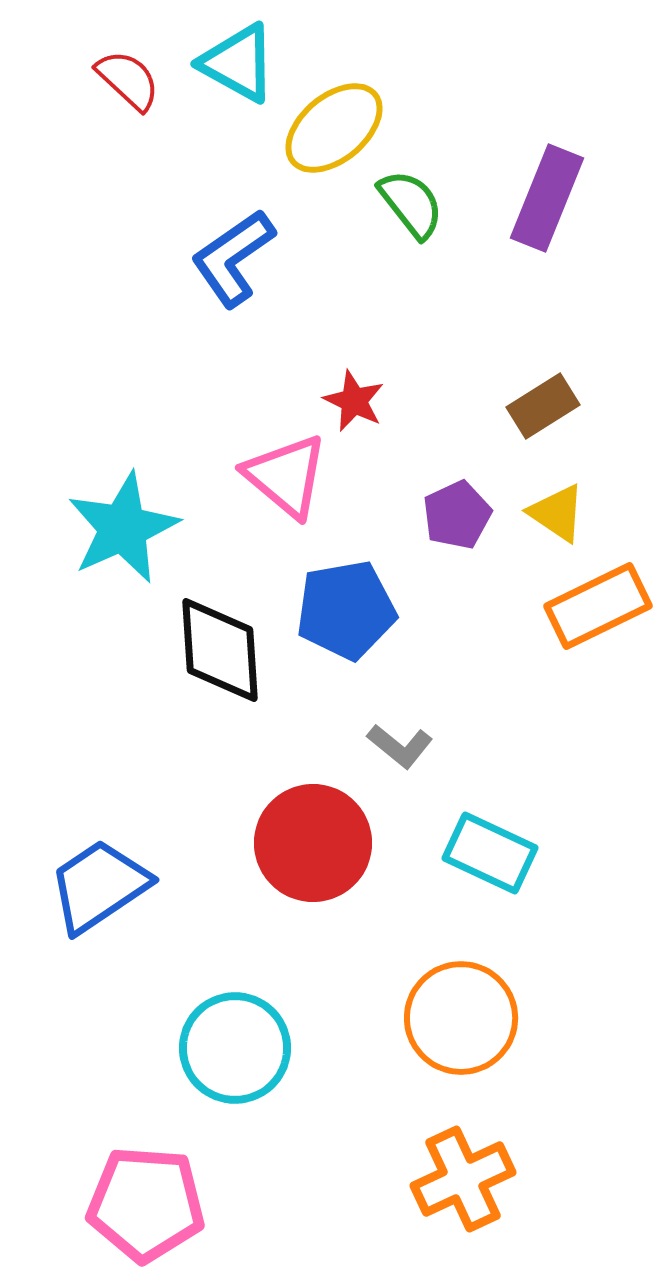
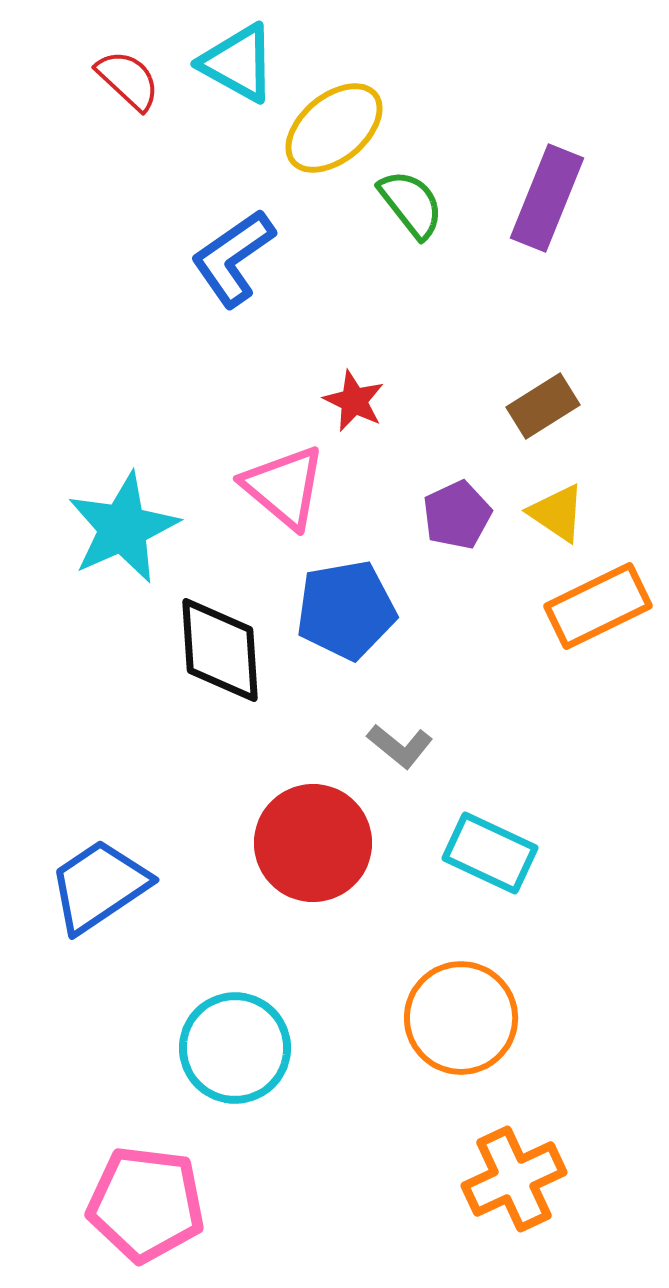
pink triangle: moved 2 px left, 11 px down
orange cross: moved 51 px right
pink pentagon: rotated 3 degrees clockwise
